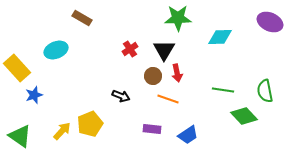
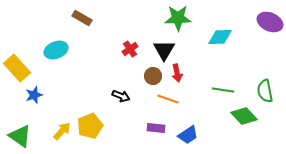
yellow pentagon: moved 2 px down
purple rectangle: moved 4 px right, 1 px up
